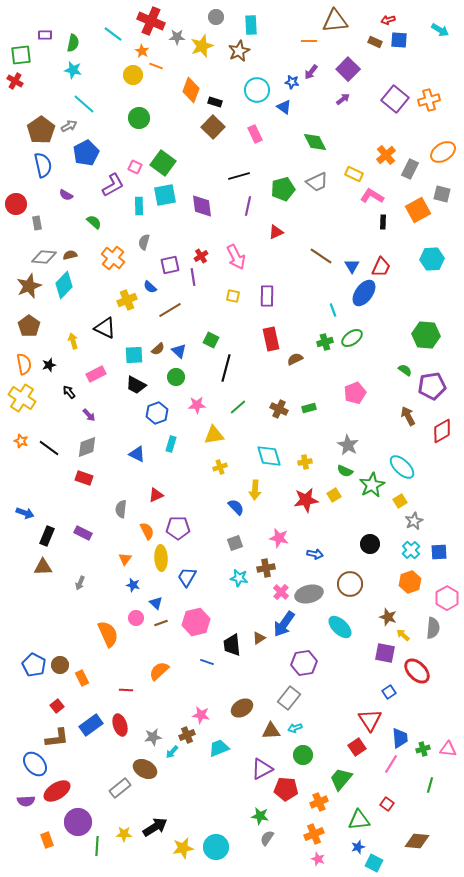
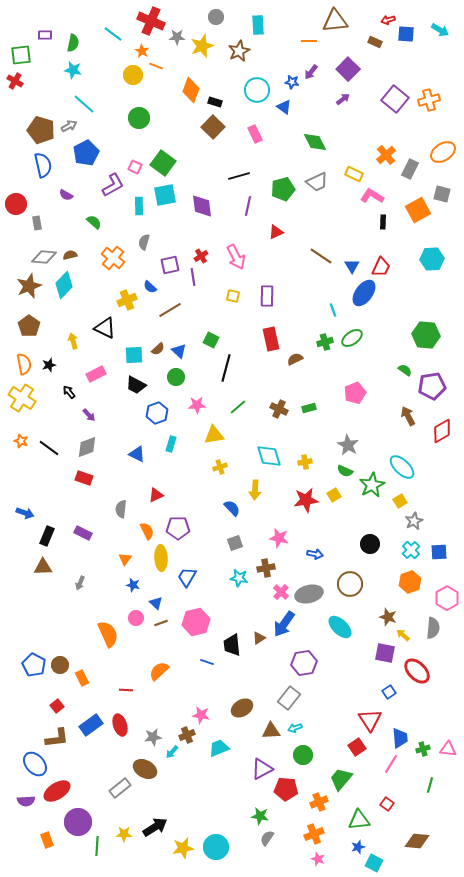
cyan rectangle at (251, 25): moved 7 px right
blue square at (399, 40): moved 7 px right, 6 px up
brown pentagon at (41, 130): rotated 20 degrees counterclockwise
blue semicircle at (236, 507): moved 4 px left, 1 px down
